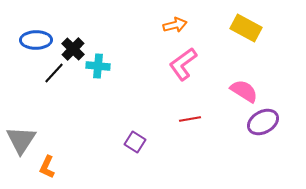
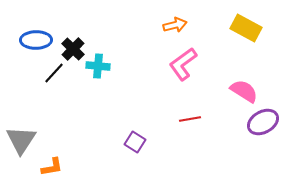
orange L-shape: moved 5 px right; rotated 125 degrees counterclockwise
